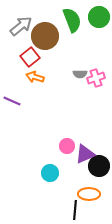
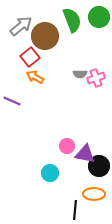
orange arrow: rotated 12 degrees clockwise
purple triangle: rotated 35 degrees clockwise
orange ellipse: moved 5 px right
